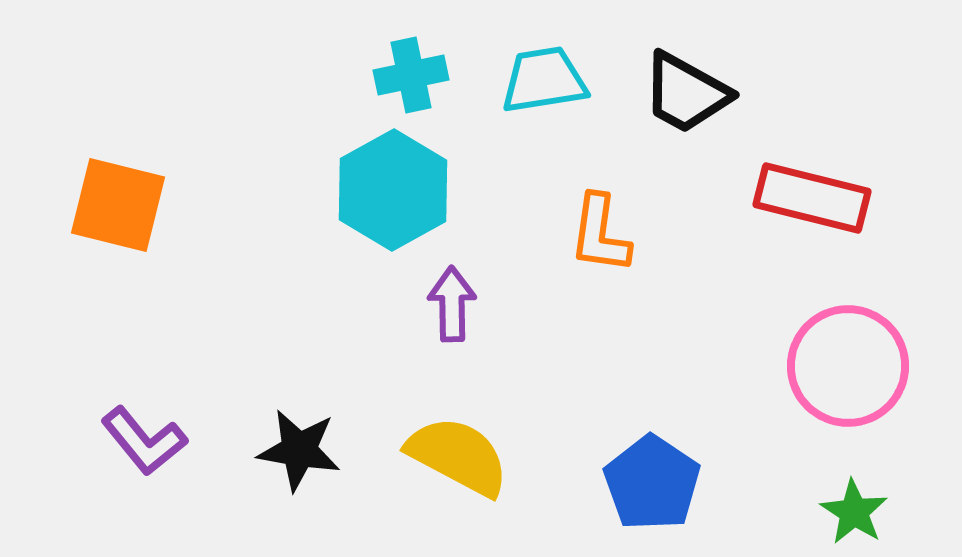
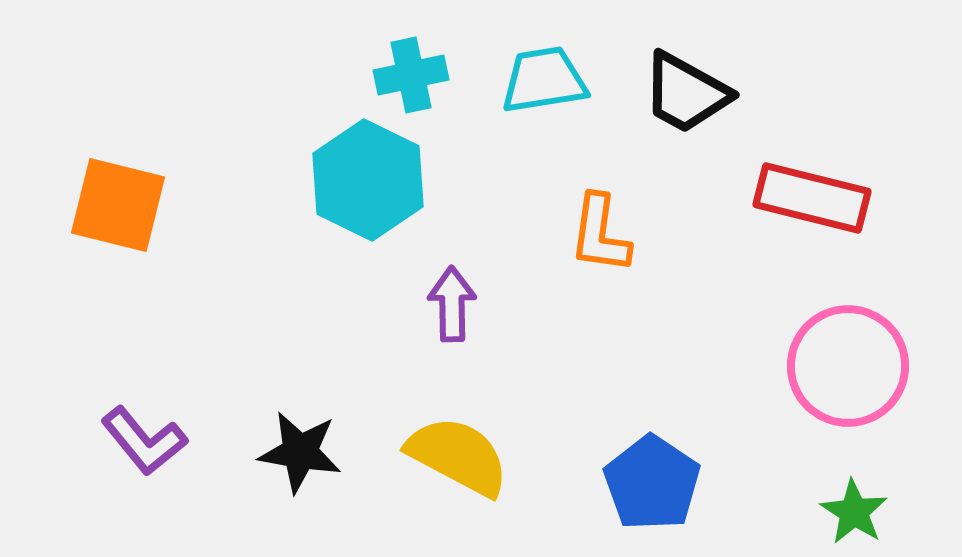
cyan hexagon: moved 25 px left, 10 px up; rotated 5 degrees counterclockwise
black star: moved 1 px right, 2 px down
